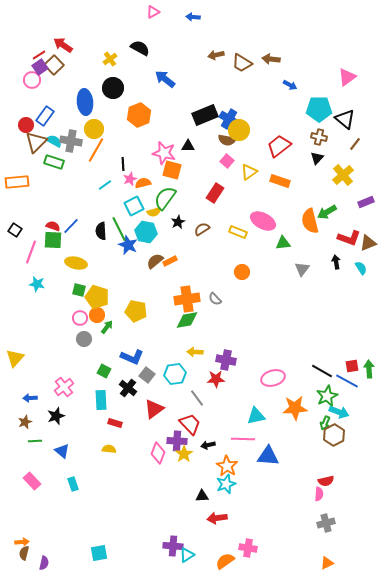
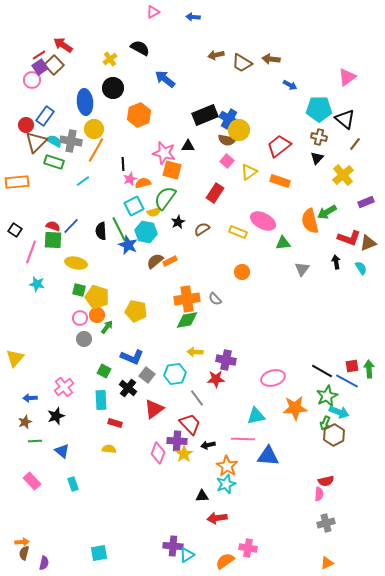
cyan line at (105, 185): moved 22 px left, 4 px up
